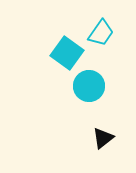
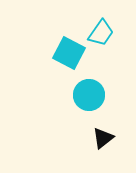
cyan square: moved 2 px right; rotated 8 degrees counterclockwise
cyan circle: moved 9 px down
